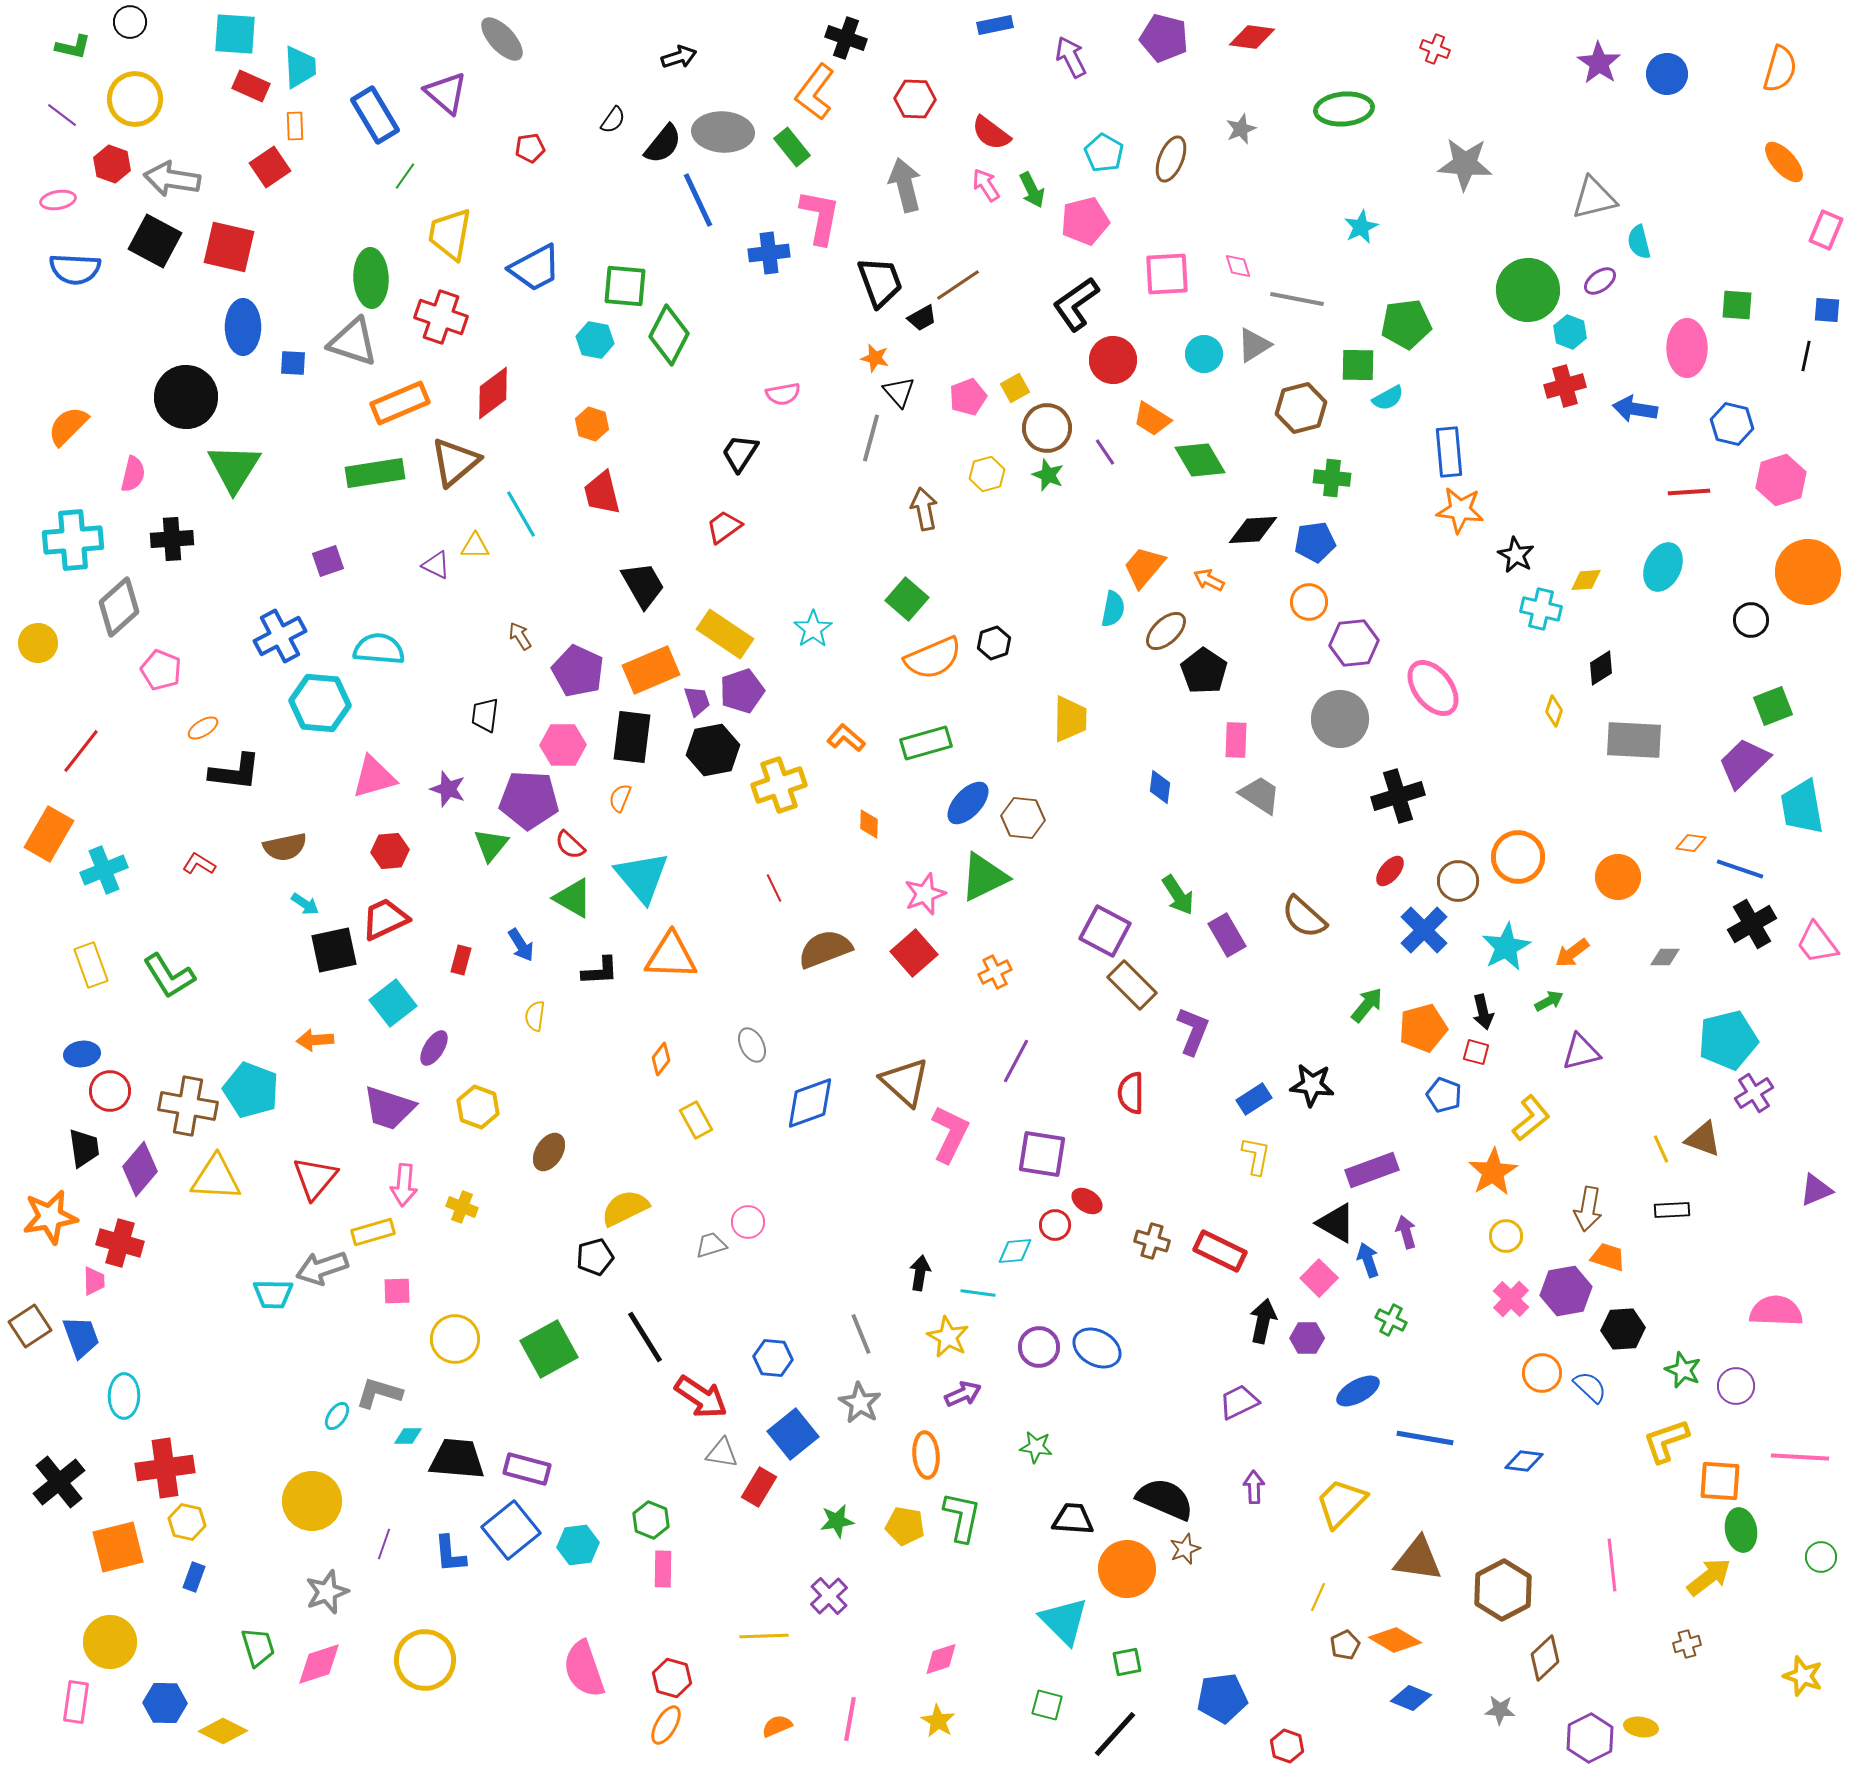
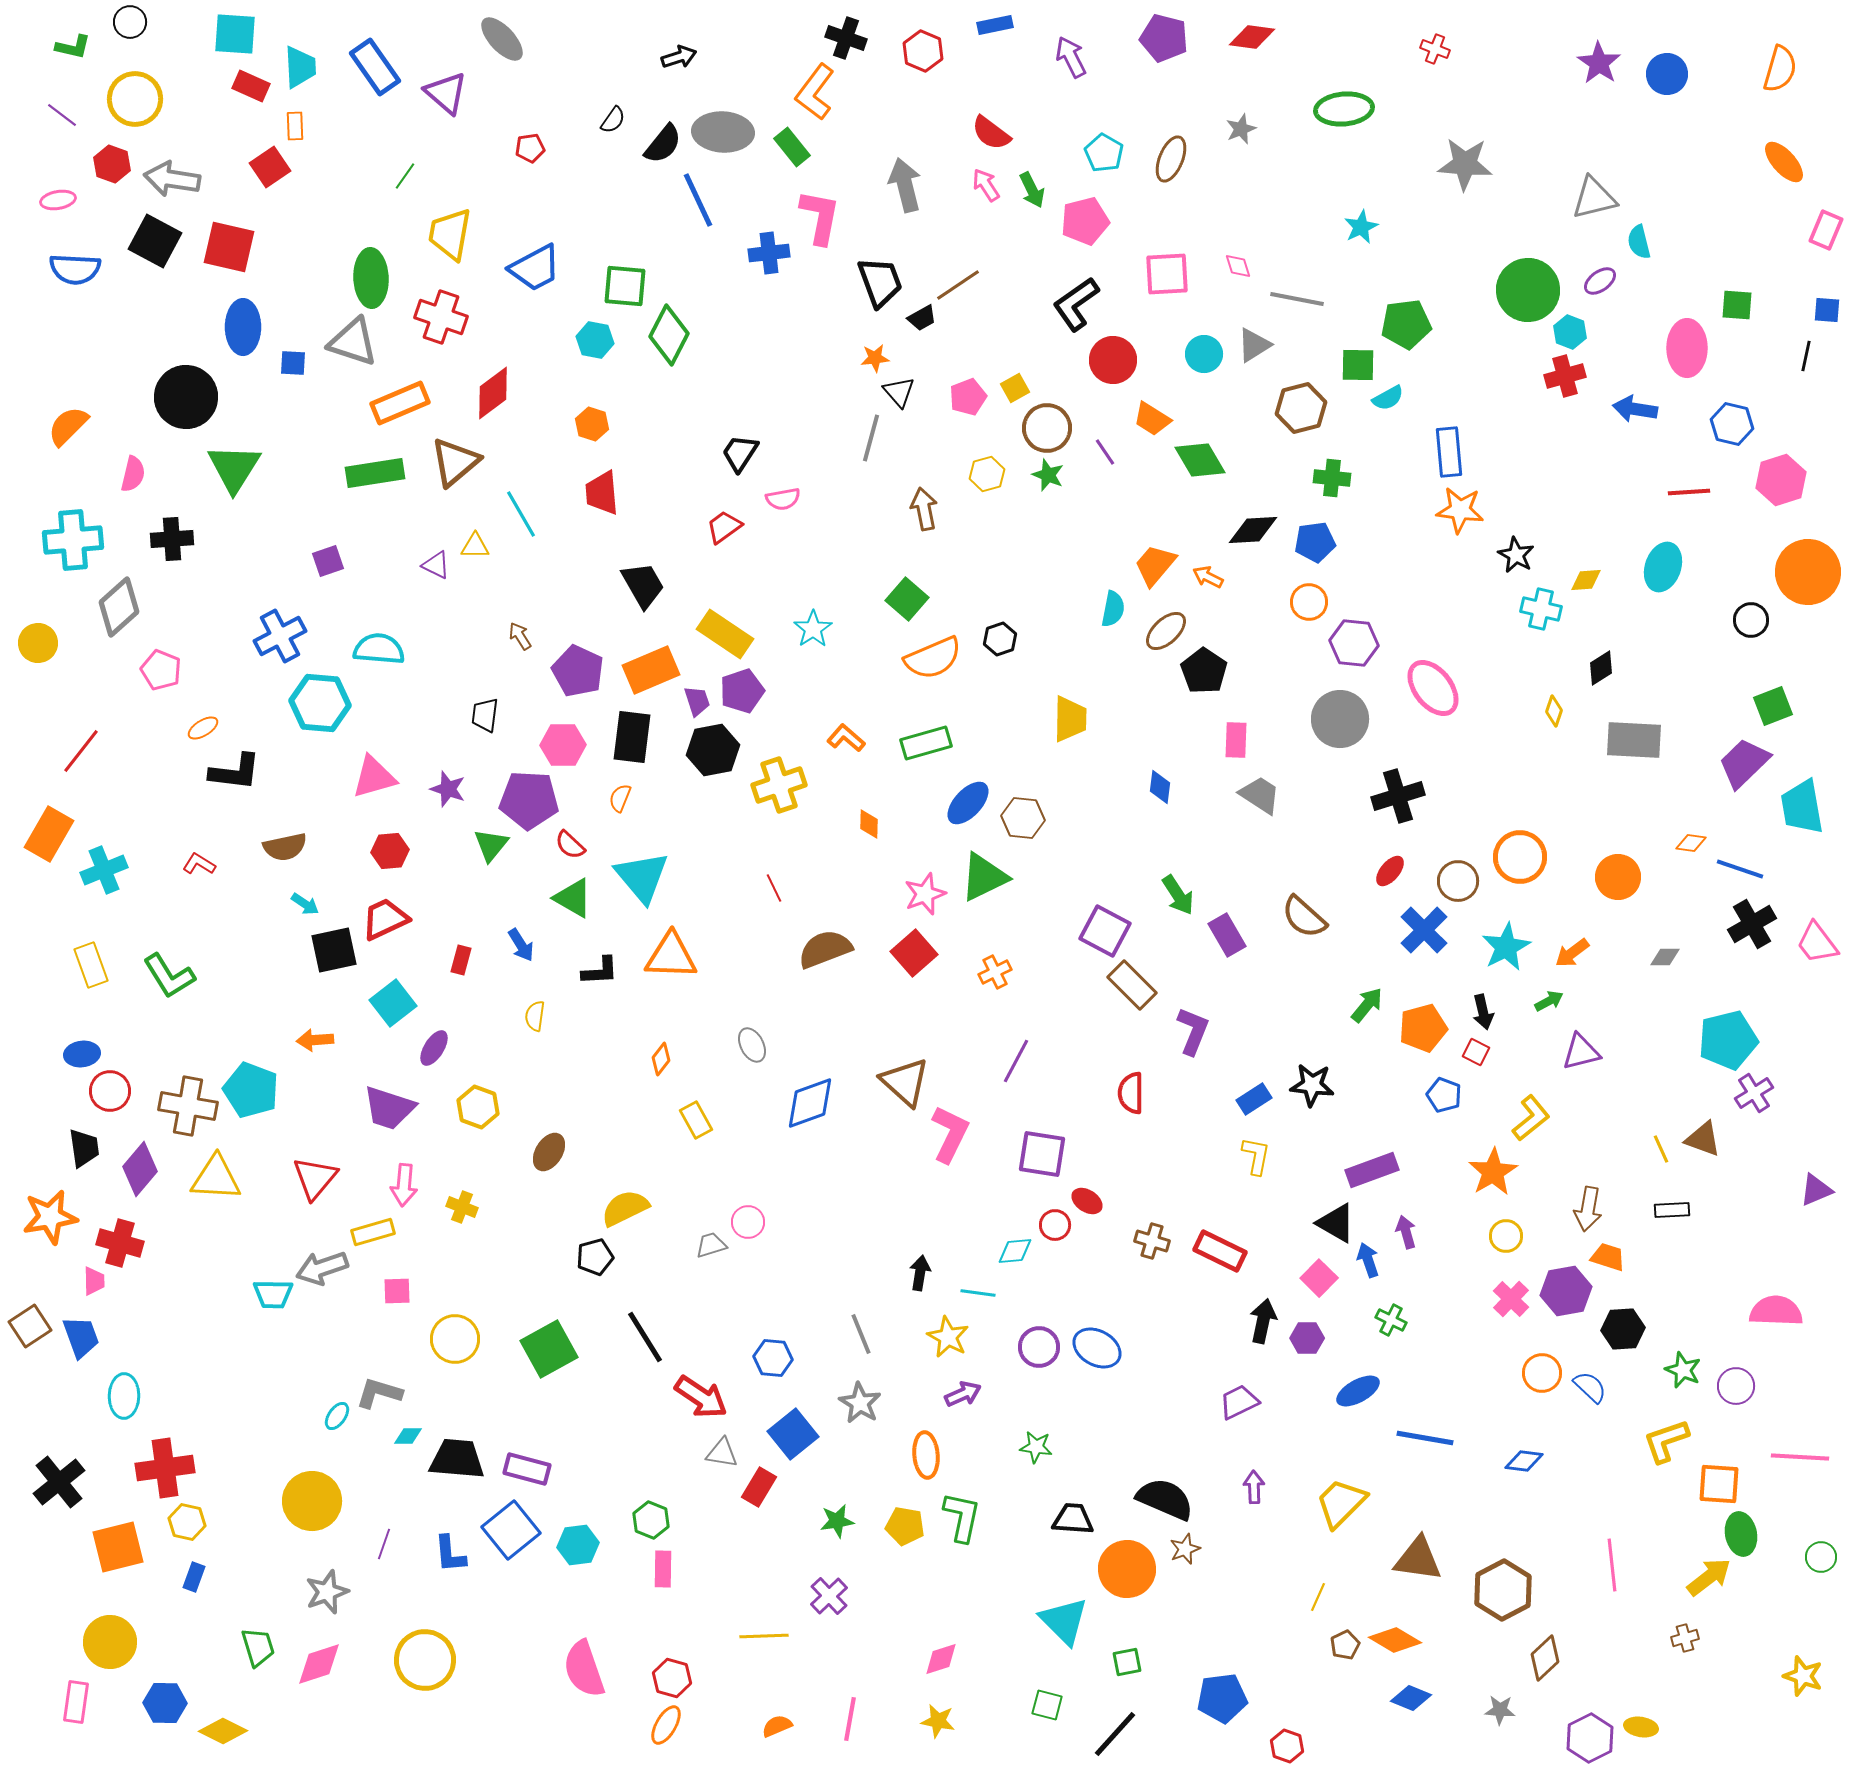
red hexagon at (915, 99): moved 8 px right, 48 px up; rotated 21 degrees clockwise
blue rectangle at (375, 115): moved 48 px up; rotated 4 degrees counterclockwise
orange star at (875, 358): rotated 20 degrees counterclockwise
red cross at (1565, 386): moved 10 px up
pink semicircle at (783, 394): moved 105 px down
red trapezoid at (602, 493): rotated 9 degrees clockwise
orange trapezoid at (1144, 567): moved 11 px right, 2 px up
cyan ellipse at (1663, 567): rotated 6 degrees counterclockwise
orange arrow at (1209, 580): moved 1 px left, 3 px up
black hexagon at (994, 643): moved 6 px right, 4 px up
purple hexagon at (1354, 643): rotated 12 degrees clockwise
orange circle at (1518, 857): moved 2 px right
red square at (1476, 1052): rotated 12 degrees clockwise
orange square at (1720, 1481): moved 1 px left, 3 px down
green ellipse at (1741, 1530): moved 4 px down
brown cross at (1687, 1644): moved 2 px left, 6 px up
yellow star at (938, 1721): rotated 20 degrees counterclockwise
